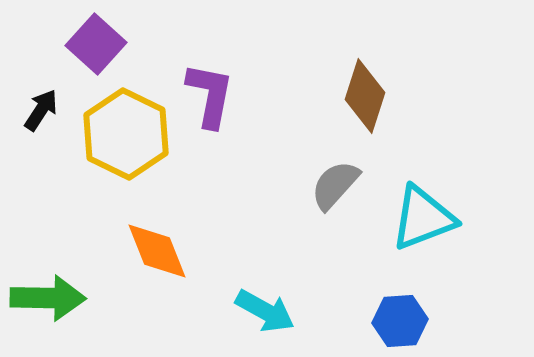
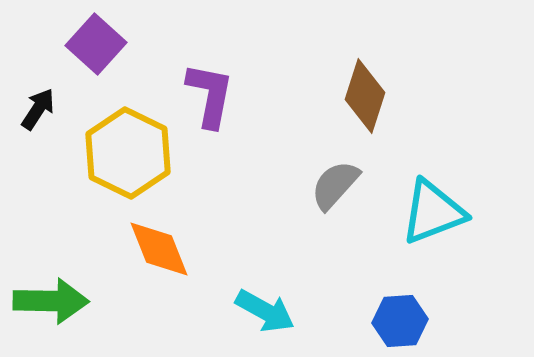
black arrow: moved 3 px left, 1 px up
yellow hexagon: moved 2 px right, 19 px down
cyan triangle: moved 10 px right, 6 px up
orange diamond: moved 2 px right, 2 px up
green arrow: moved 3 px right, 3 px down
